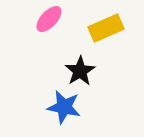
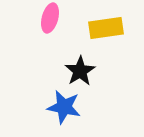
pink ellipse: moved 1 px right, 1 px up; rotated 28 degrees counterclockwise
yellow rectangle: rotated 16 degrees clockwise
